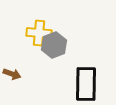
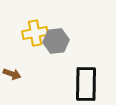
yellow cross: moved 4 px left; rotated 15 degrees counterclockwise
gray hexagon: moved 2 px right, 4 px up; rotated 15 degrees clockwise
